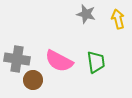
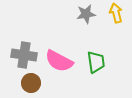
gray star: rotated 24 degrees counterclockwise
yellow arrow: moved 2 px left, 6 px up
gray cross: moved 7 px right, 4 px up
brown circle: moved 2 px left, 3 px down
